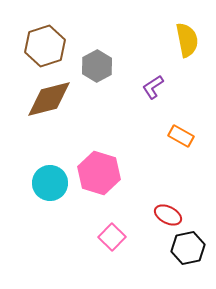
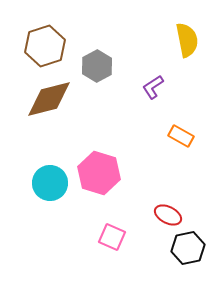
pink square: rotated 20 degrees counterclockwise
